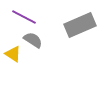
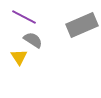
gray rectangle: moved 2 px right
yellow triangle: moved 6 px right, 3 px down; rotated 24 degrees clockwise
